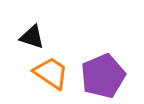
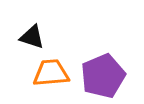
orange trapezoid: rotated 39 degrees counterclockwise
